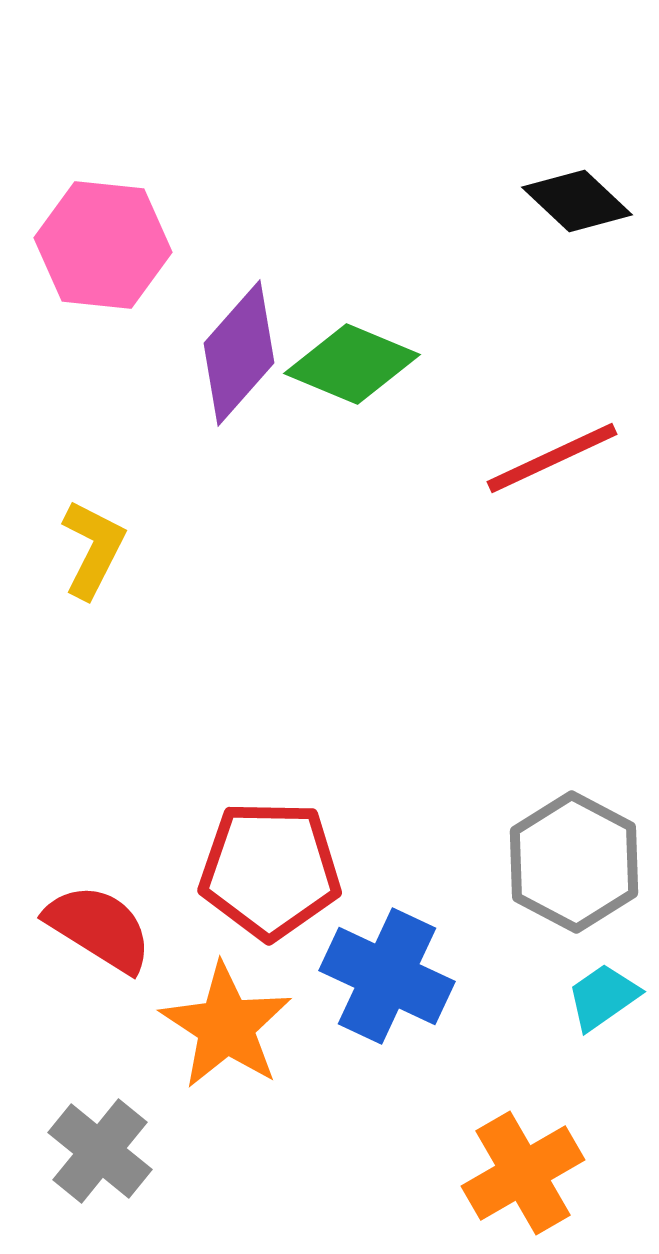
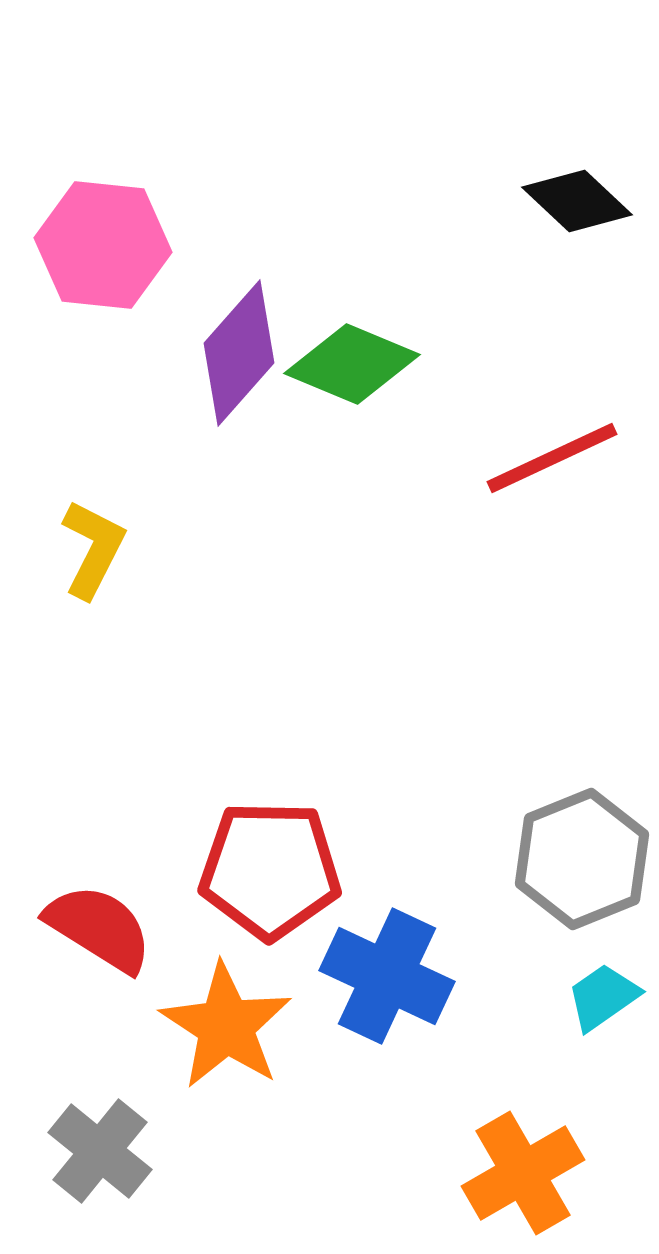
gray hexagon: moved 8 px right, 3 px up; rotated 10 degrees clockwise
